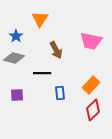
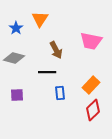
blue star: moved 8 px up
black line: moved 5 px right, 1 px up
